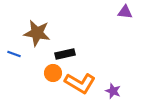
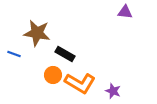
black rectangle: rotated 42 degrees clockwise
orange circle: moved 2 px down
